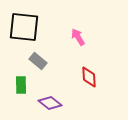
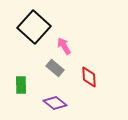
black square: moved 10 px right; rotated 36 degrees clockwise
pink arrow: moved 14 px left, 9 px down
gray rectangle: moved 17 px right, 7 px down
purple diamond: moved 5 px right
